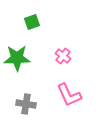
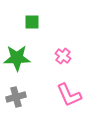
green square: rotated 21 degrees clockwise
gray cross: moved 10 px left, 7 px up; rotated 24 degrees counterclockwise
